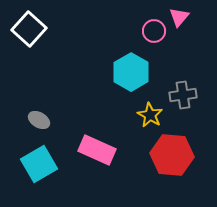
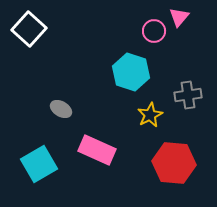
cyan hexagon: rotated 12 degrees counterclockwise
gray cross: moved 5 px right
yellow star: rotated 15 degrees clockwise
gray ellipse: moved 22 px right, 11 px up
red hexagon: moved 2 px right, 8 px down
